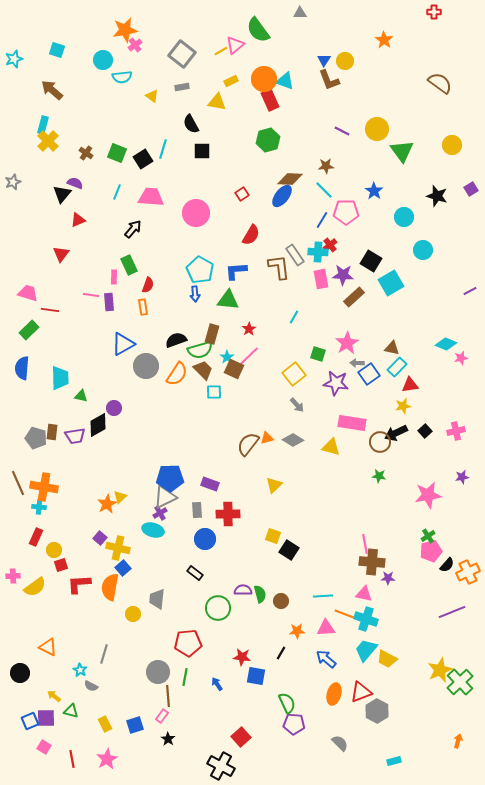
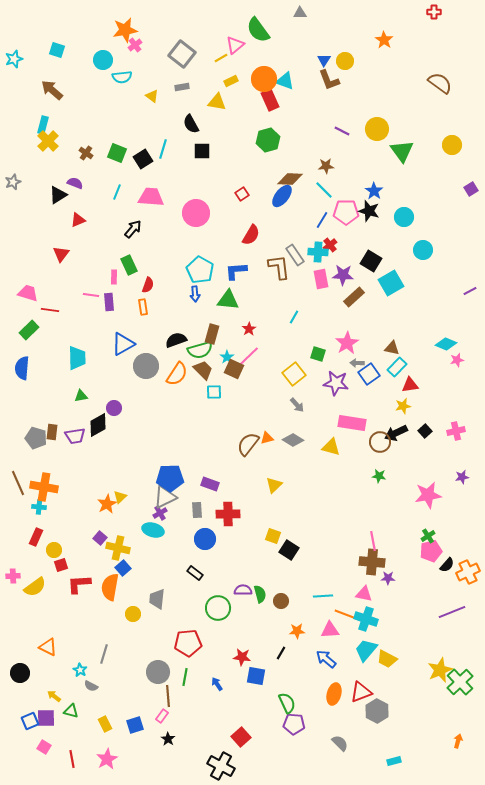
yellow line at (221, 51): moved 7 px down
black triangle at (62, 194): moved 4 px left, 1 px down; rotated 18 degrees clockwise
black star at (437, 196): moved 68 px left, 15 px down
pink star at (461, 358): moved 4 px left, 2 px down
cyan trapezoid at (60, 378): moved 17 px right, 20 px up
green triangle at (81, 396): rotated 24 degrees counterclockwise
pink line at (365, 544): moved 8 px right, 3 px up
pink triangle at (326, 628): moved 4 px right, 2 px down
